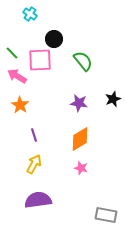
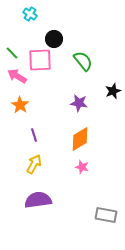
black star: moved 8 px up
pink star: moved 1 px right, 1 px up
